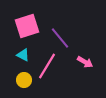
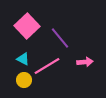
pink square: rotated 25 degrees counterclockwise
cyan triangle: moved 4 px down
pink arrow: rotated 35 degrees counterclockwise
pink line: rotated 28 degrees clockwise
